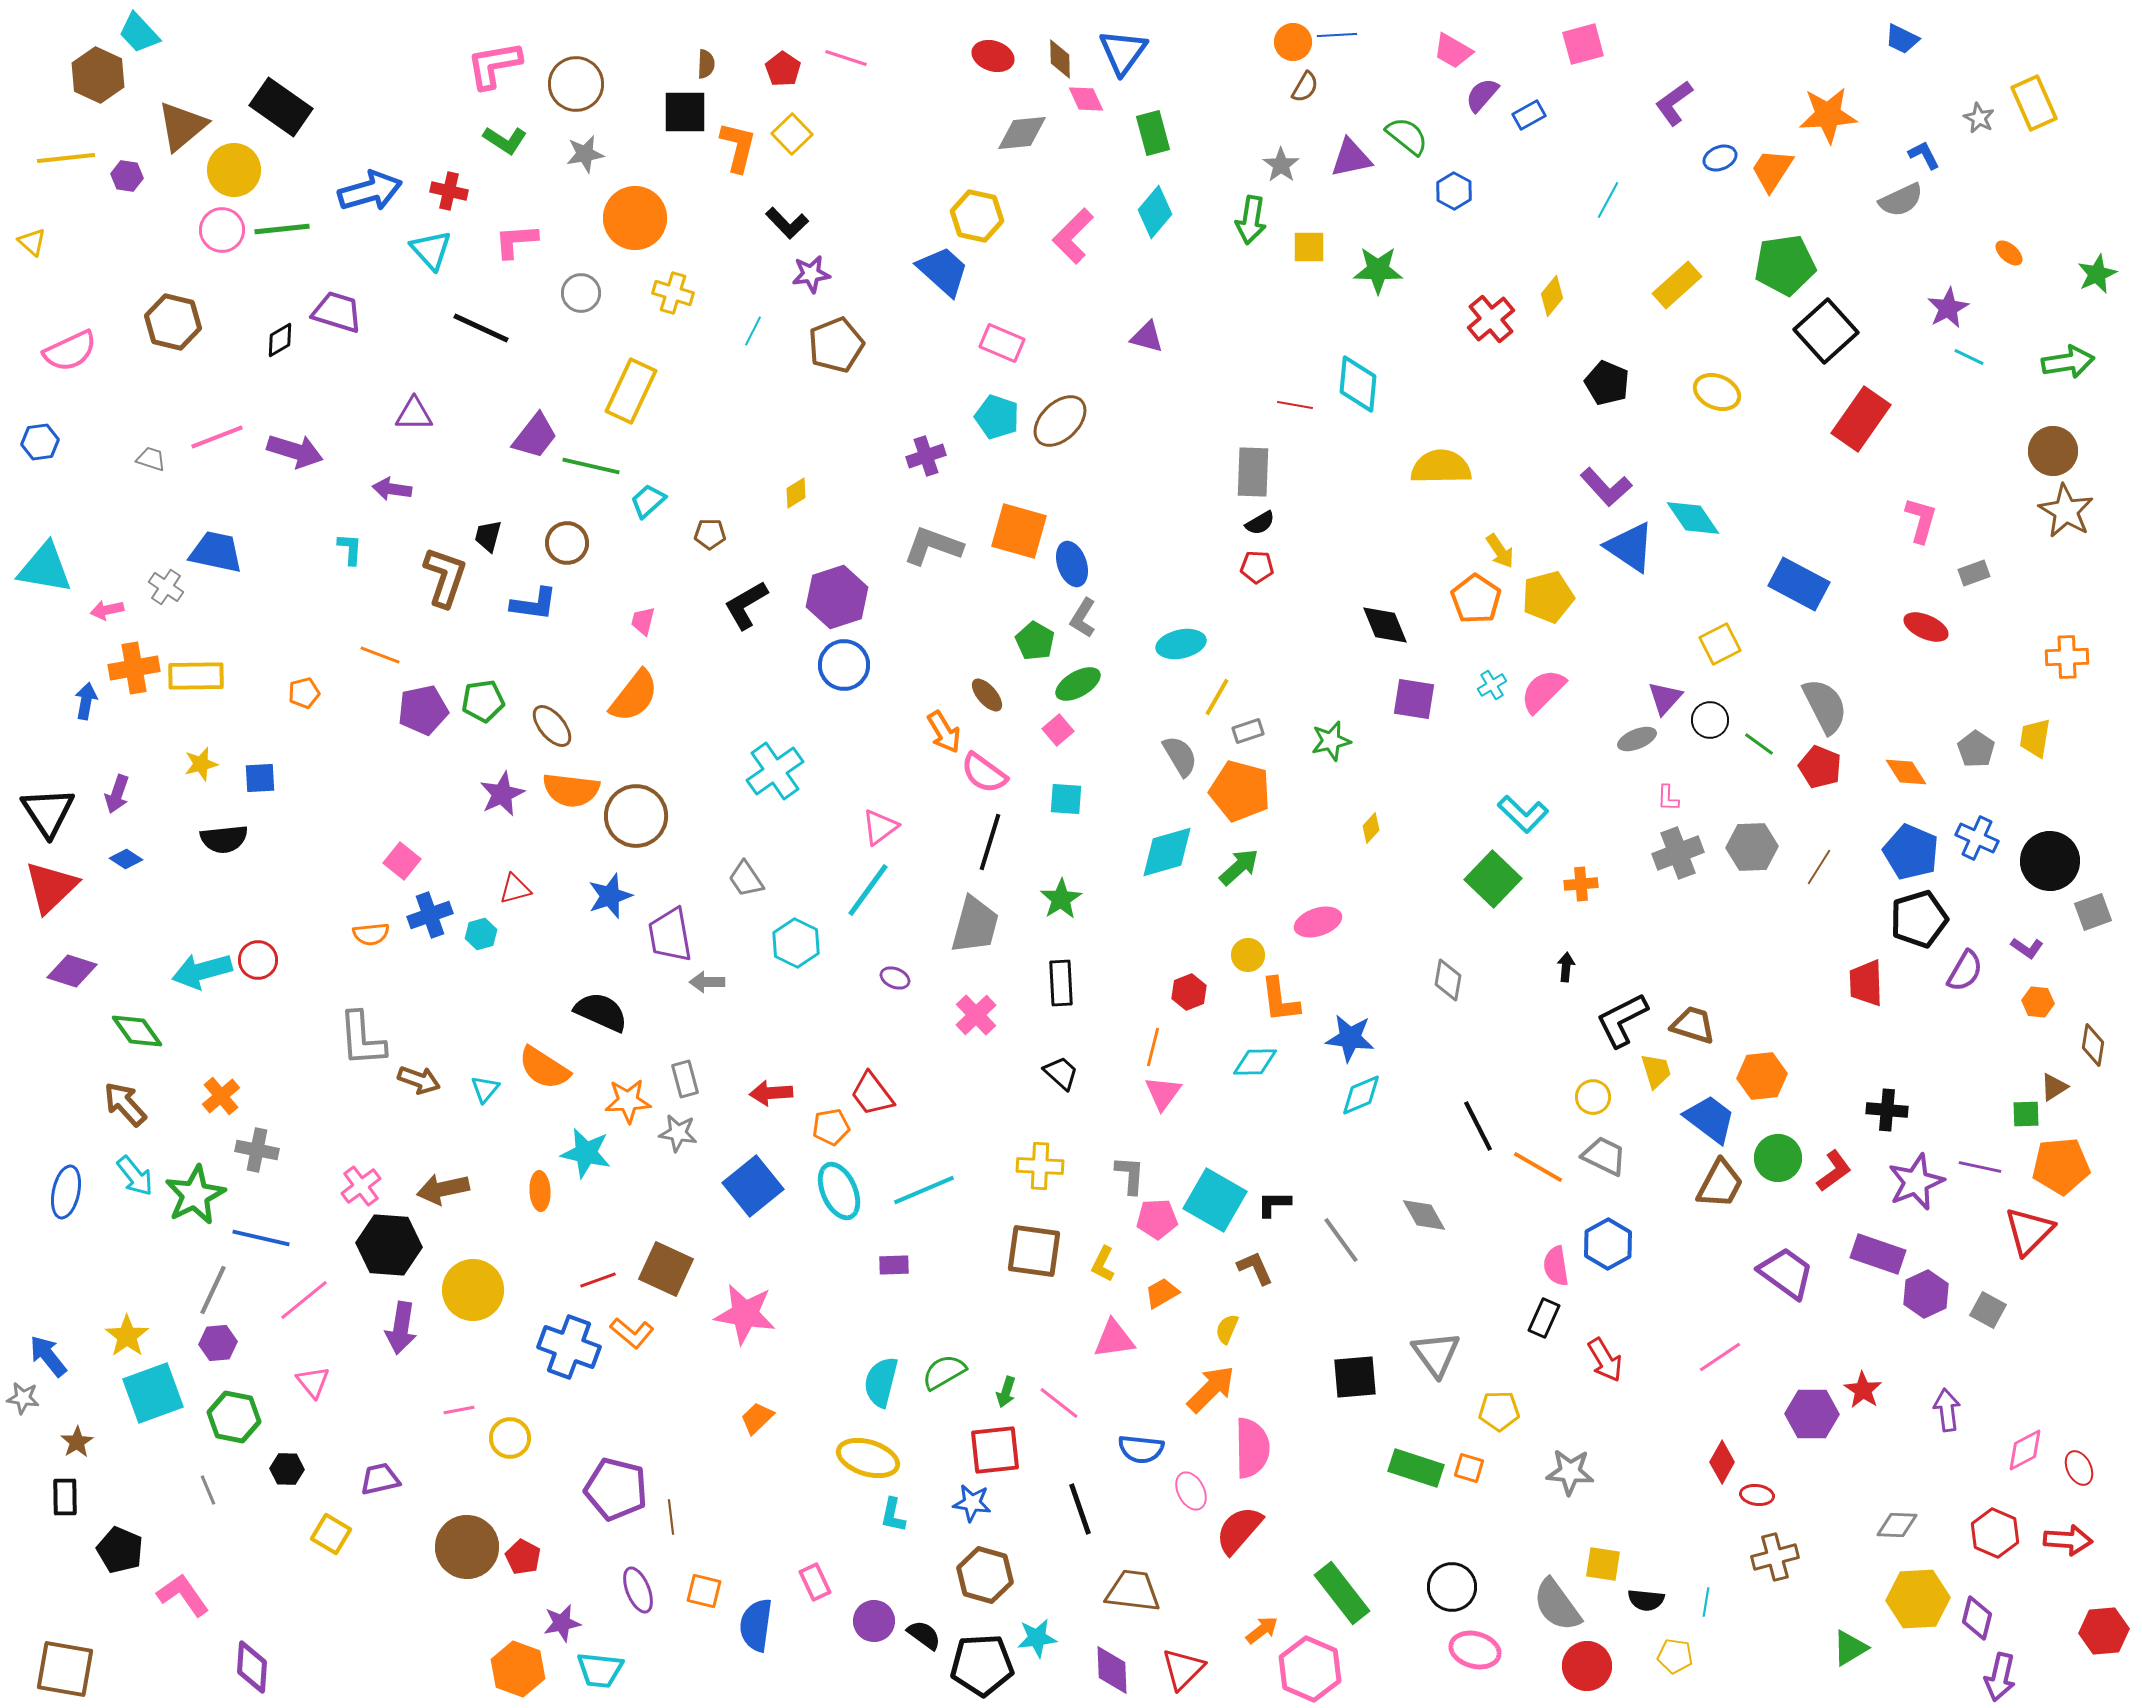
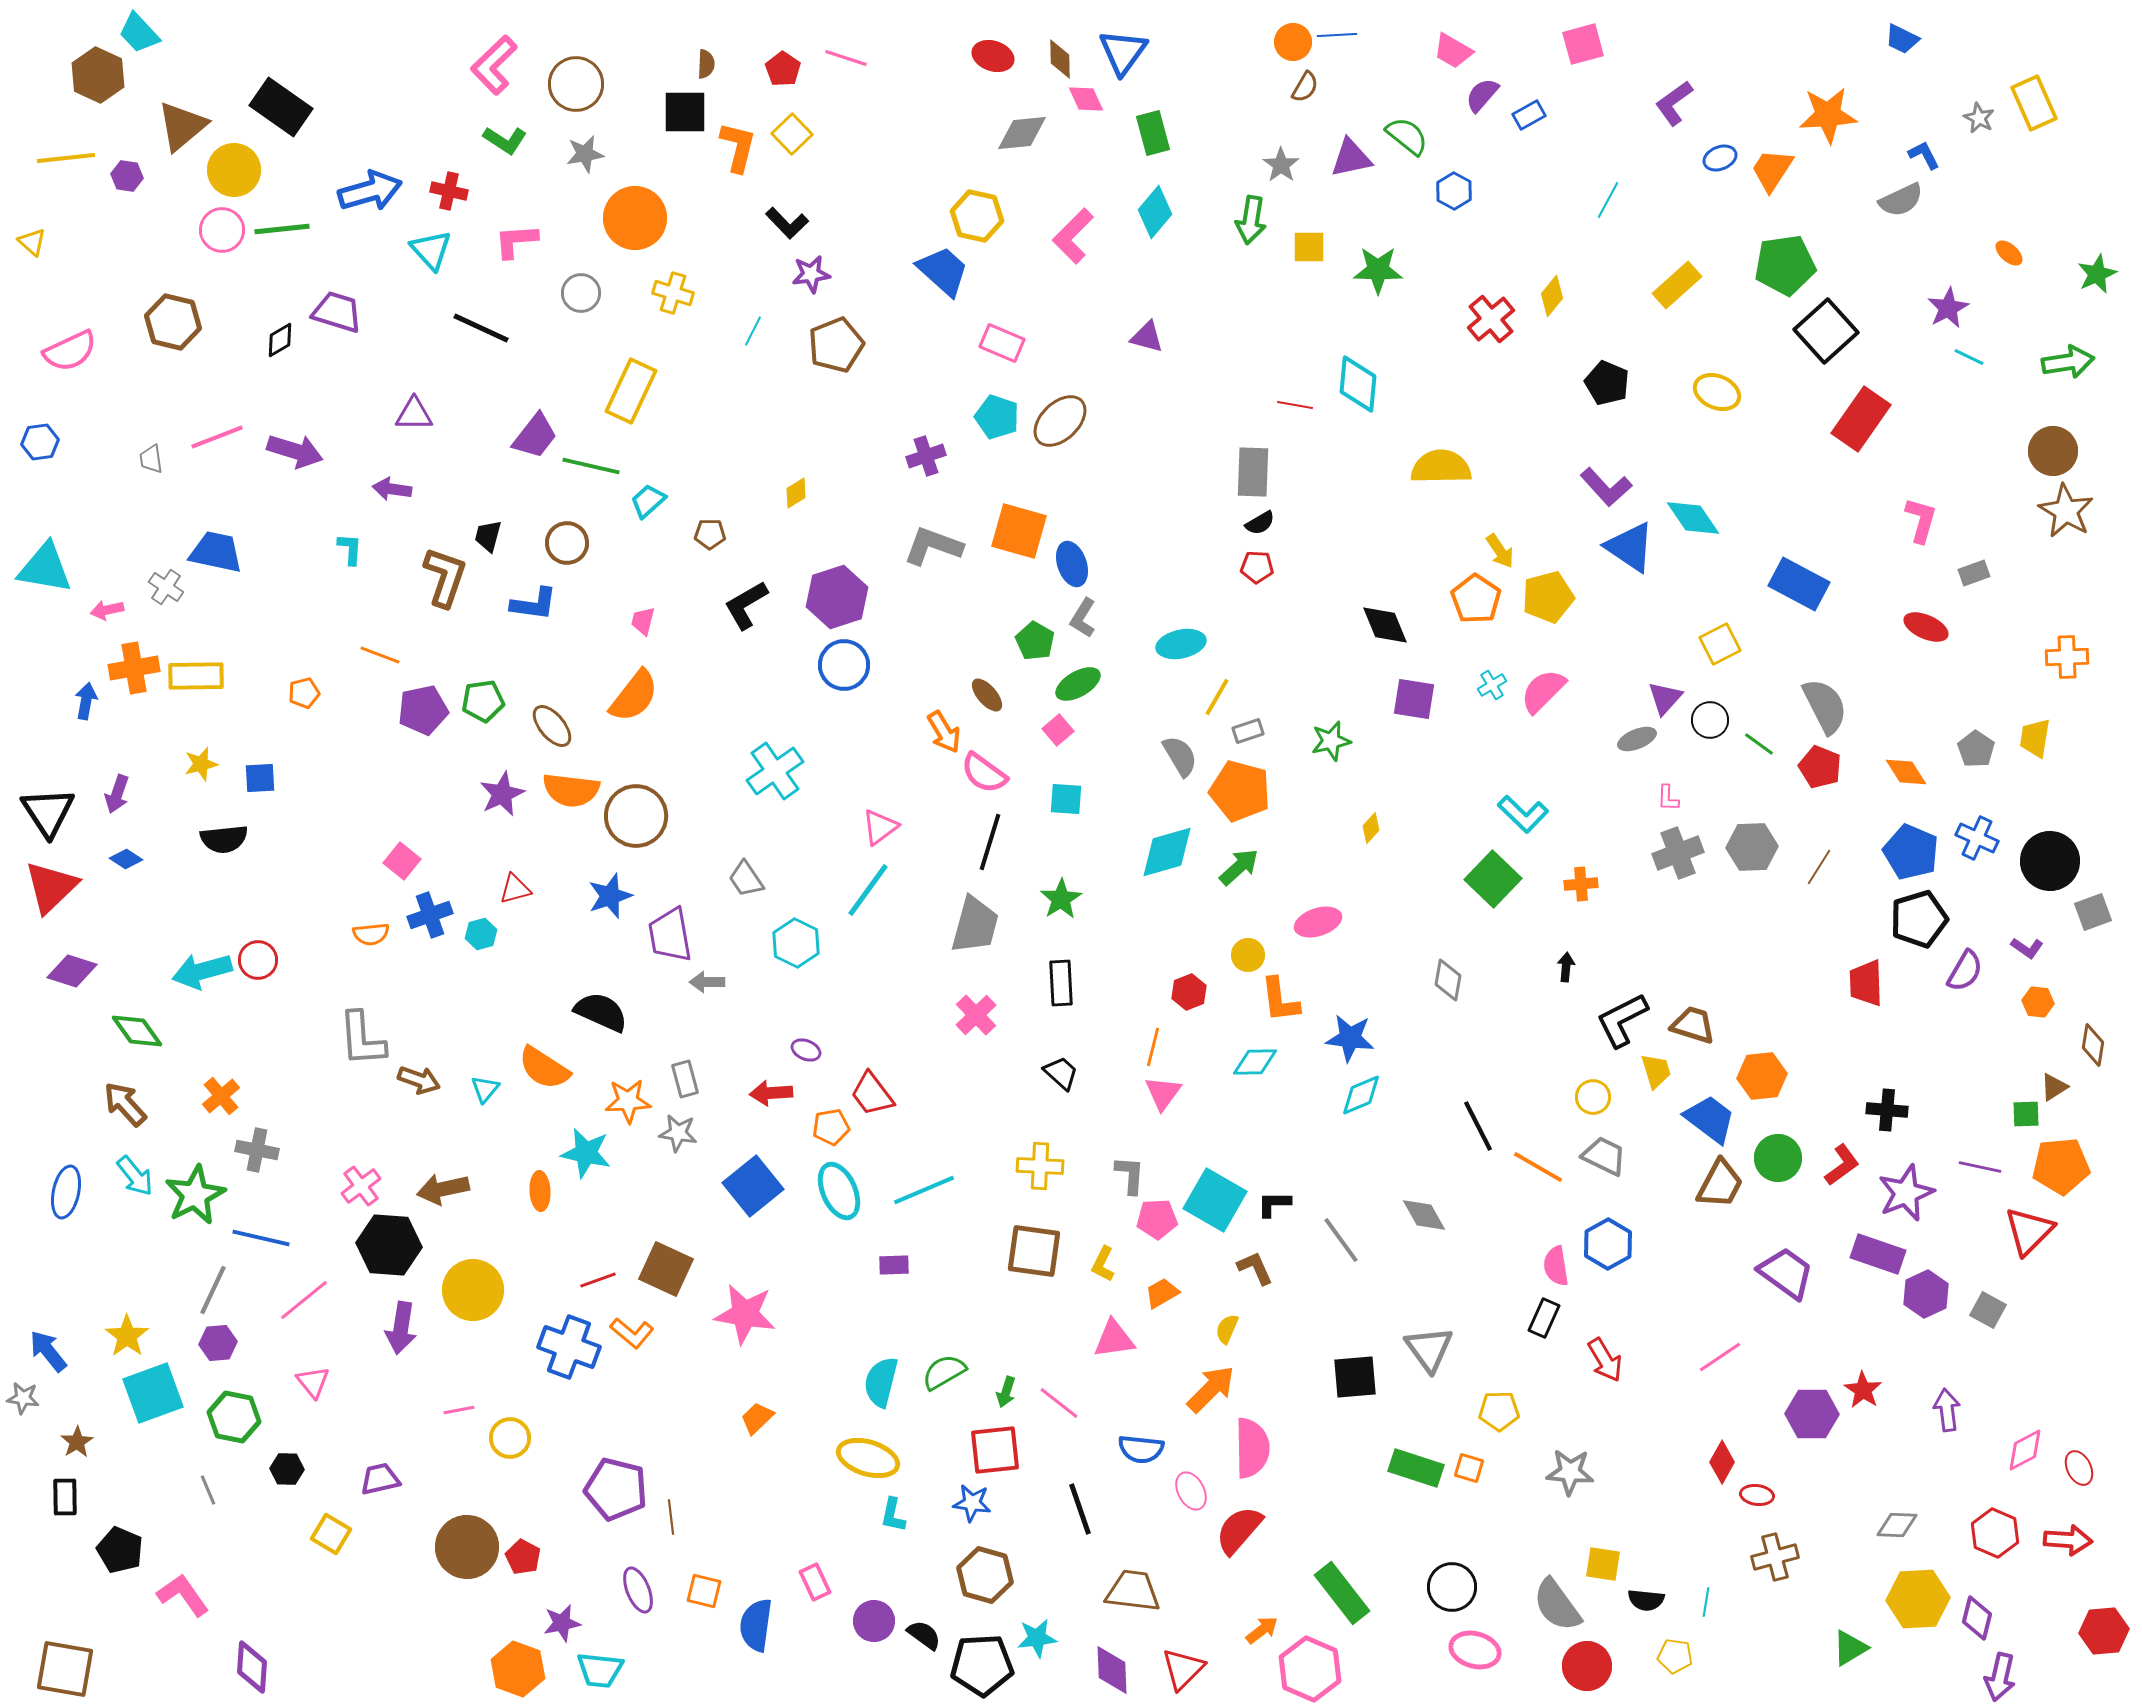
pink L-shape at (494, 65): rotated 34 degrees counterclockwise
gray trapezoid at (151, 459): rotated 116 degrees counterclockwise
purple ellipse at (895, 978): moved 89 px left, 72 px down
red L-shape at (1834, 1171): moved 8 px right, 6 px up
purple star at (1916, 1182): moved 10 px left, 11 px down
gray triangle at (1436, 1354): moved 7 px left, 5 px up
blue arrow at (48, 1356): moved 5 px up
